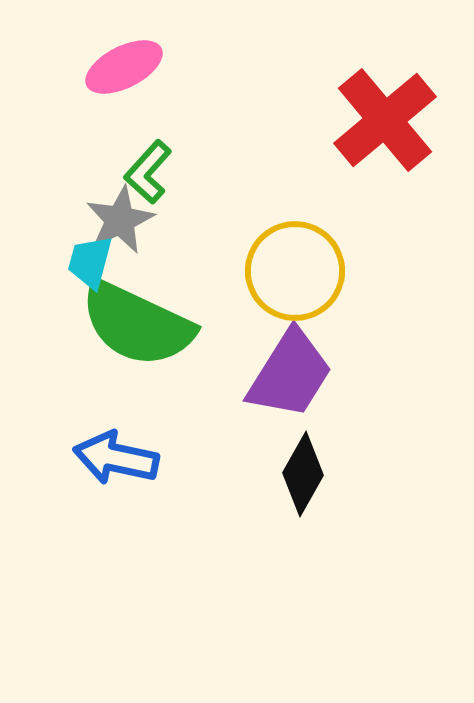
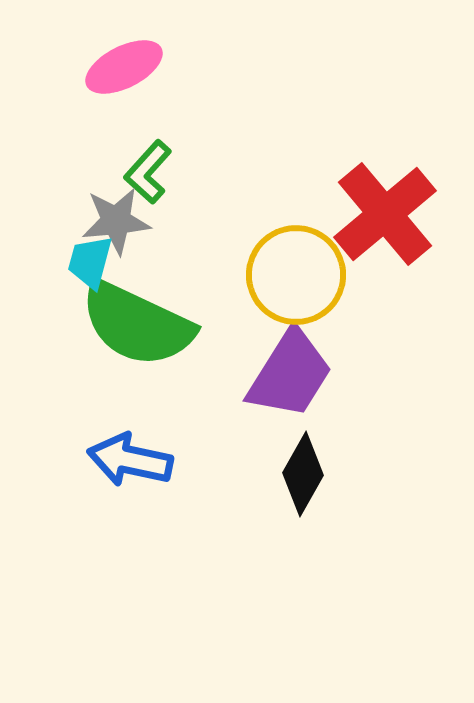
red cross: moved 94 px down
gray star: moved 4 px left, 1 px down; rotated 20 degrees clockwise
yellow circle: moved 1 px right, 4 px down
blue arrow: moved 14 px right, 2 px down
